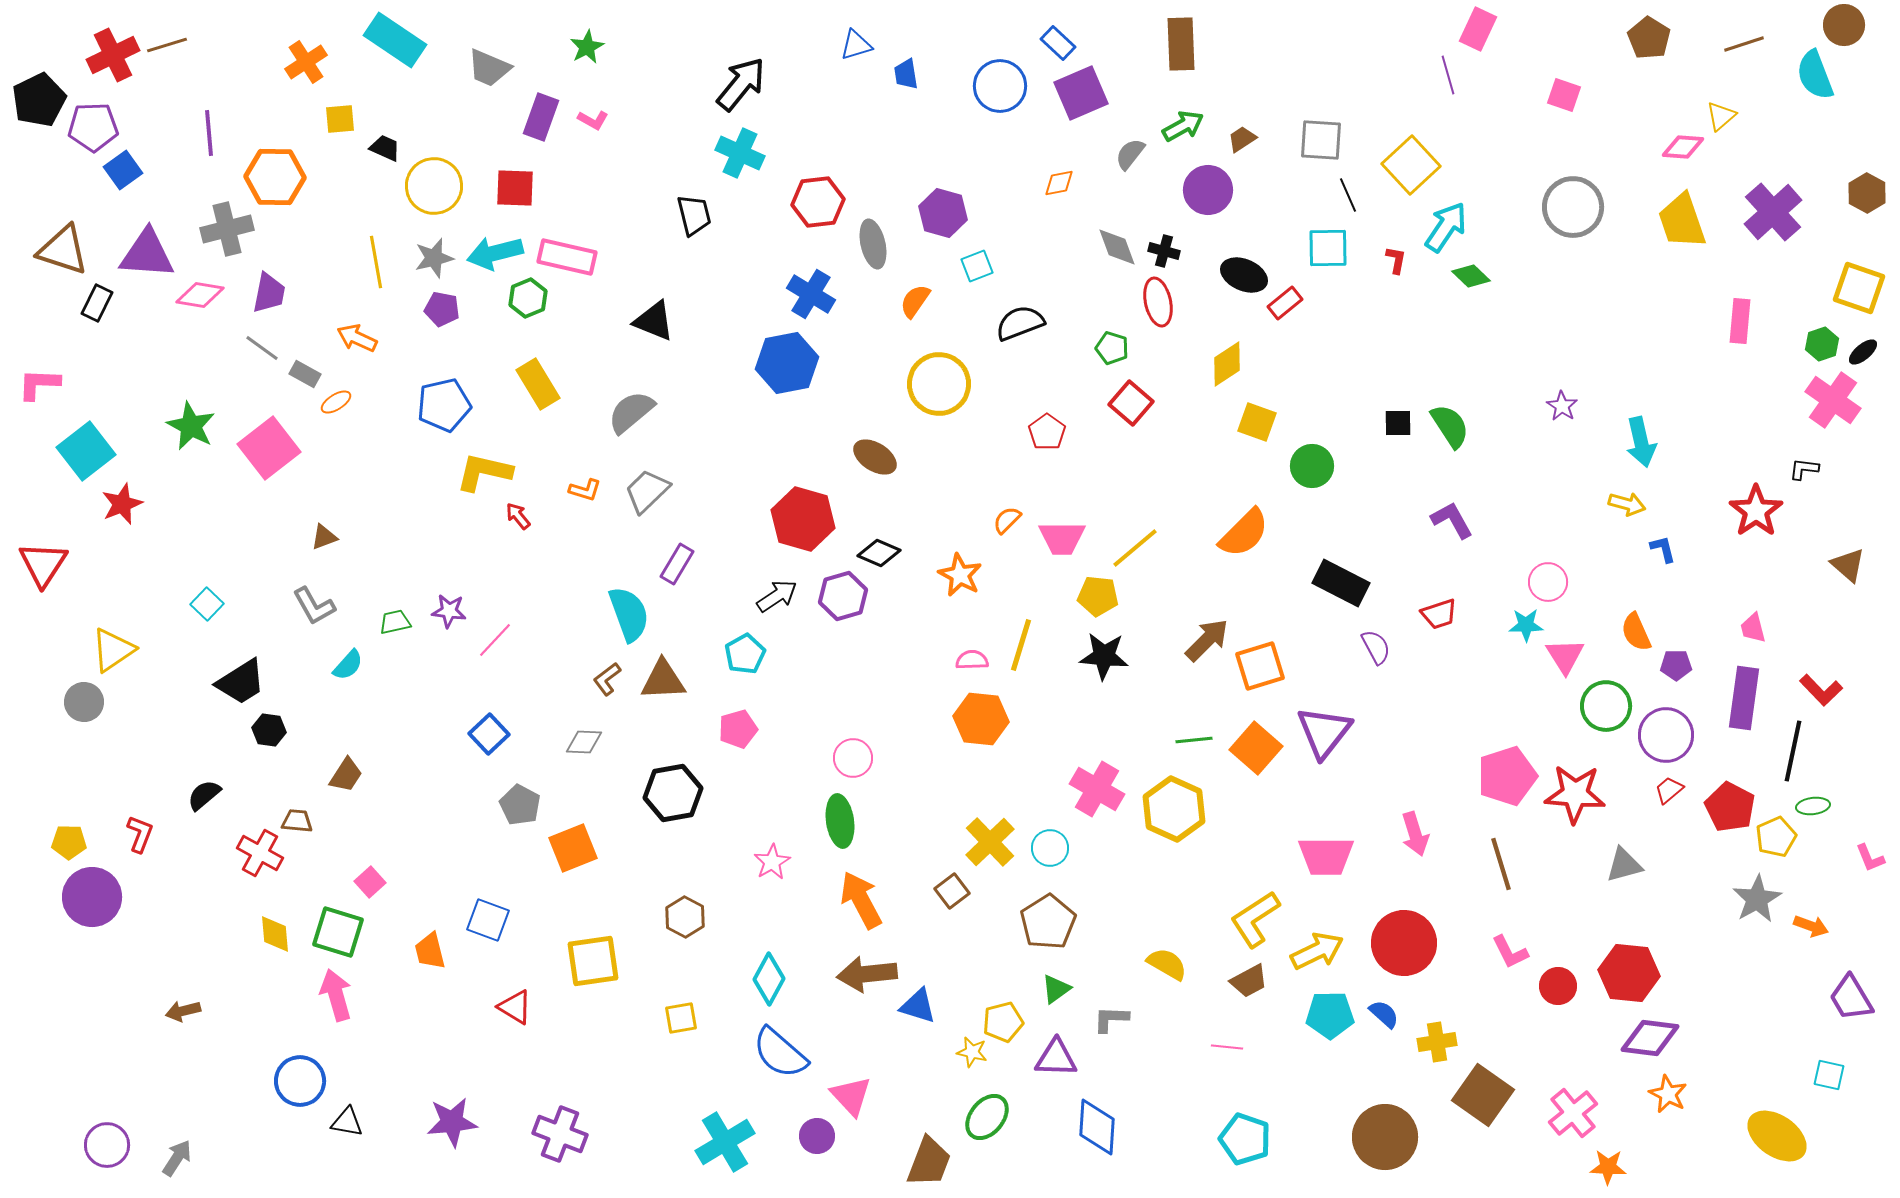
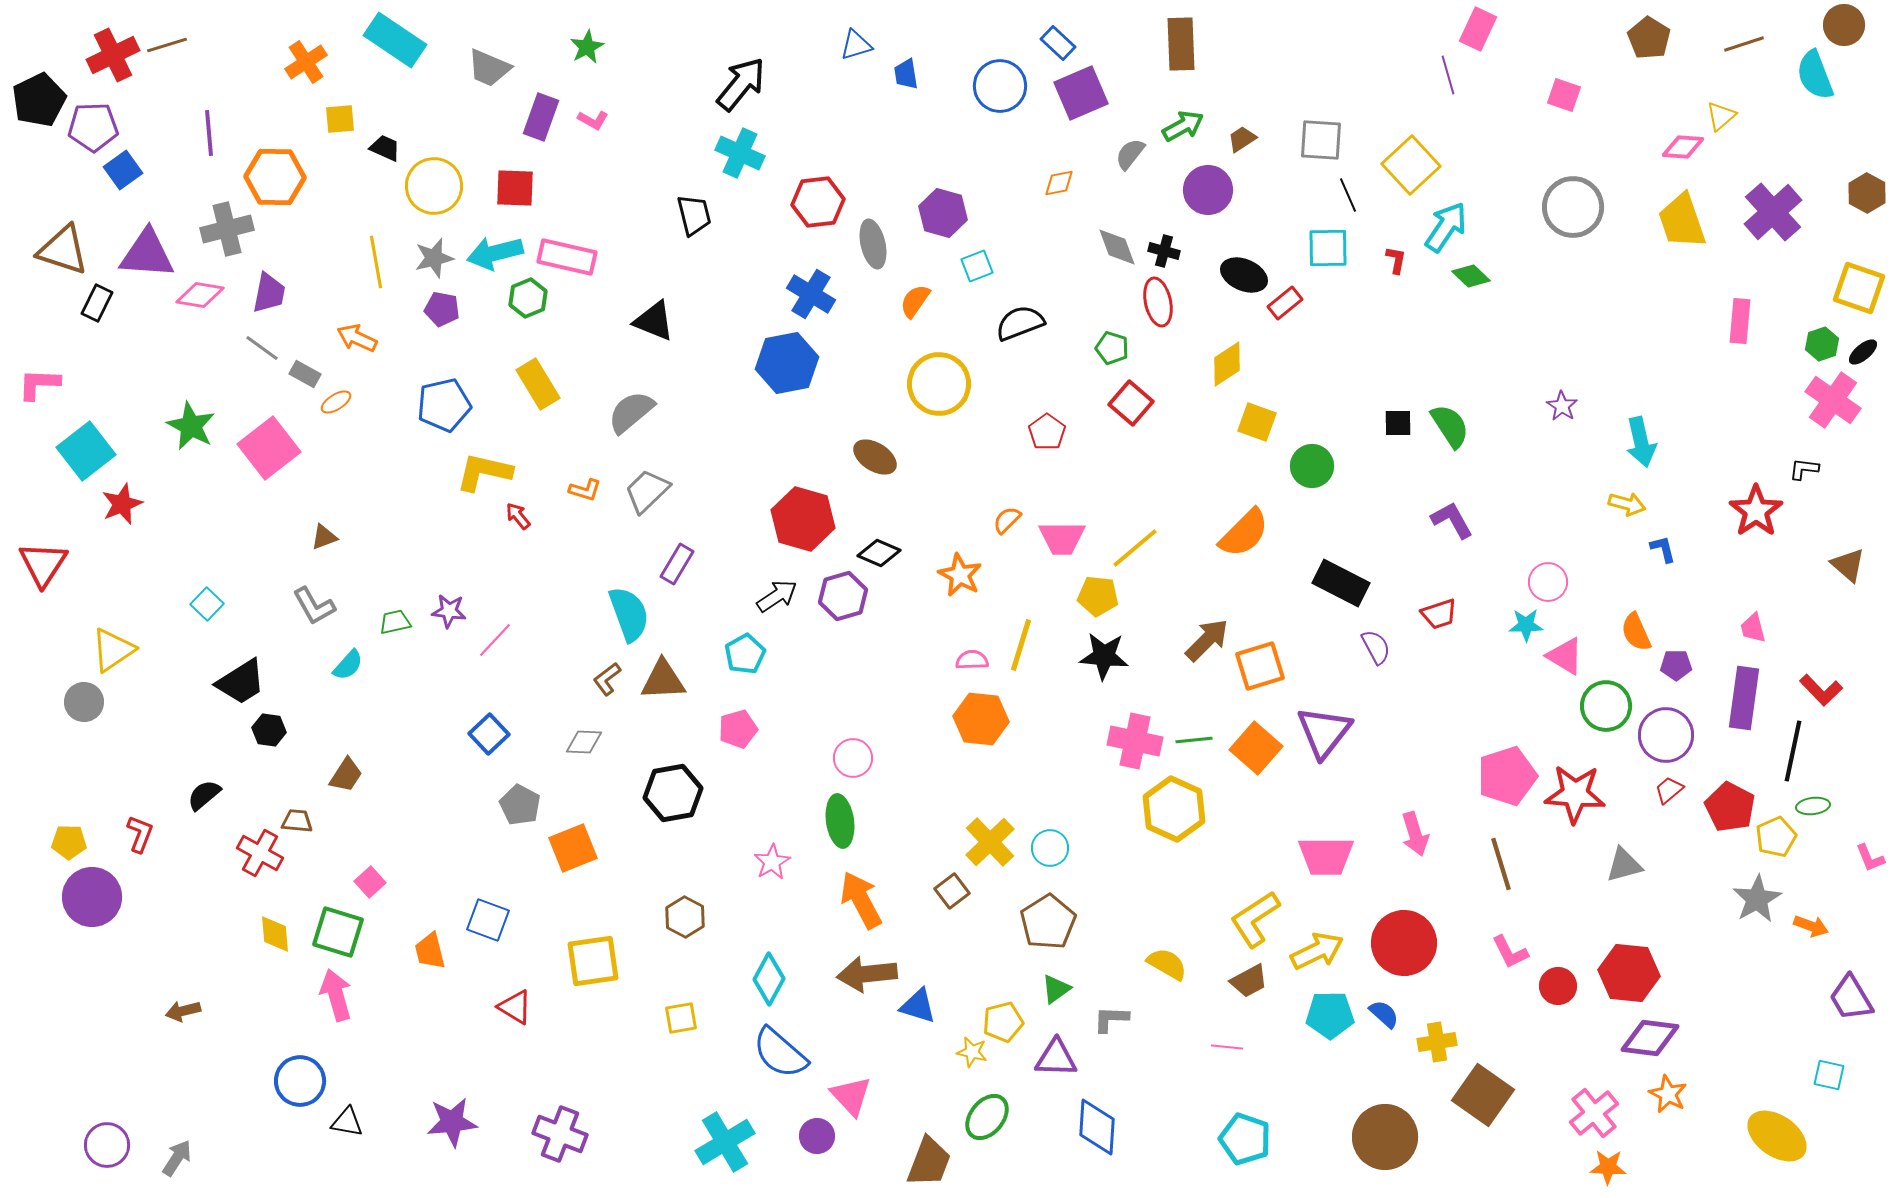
pink triangle at (1565, 656): rotated 27 degrees counterclockwise
pink cross at (1097, 789): moved 38 px right, 48 px up; rotated 18 degrees counterclockwise
pink cross at (1573, 1113): moved 21 px right
